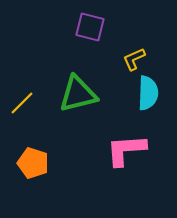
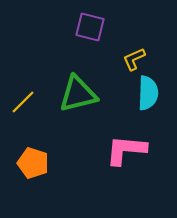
yellow line: moved 1 px right, 1 px up
pink L-shape: rotated 9 degrees clockwise
